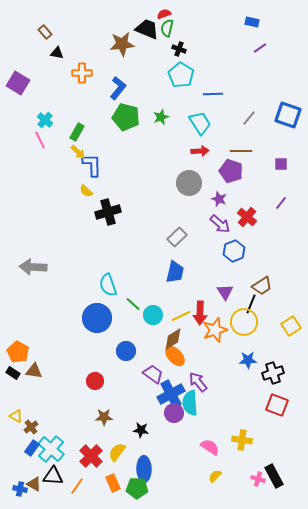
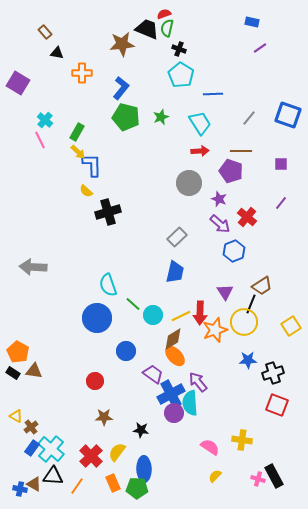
blue L-shape at (118, 88): moved 3 px right
